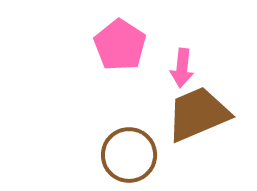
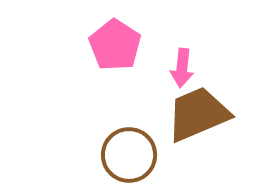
pink pentagon: moved 5 px left
